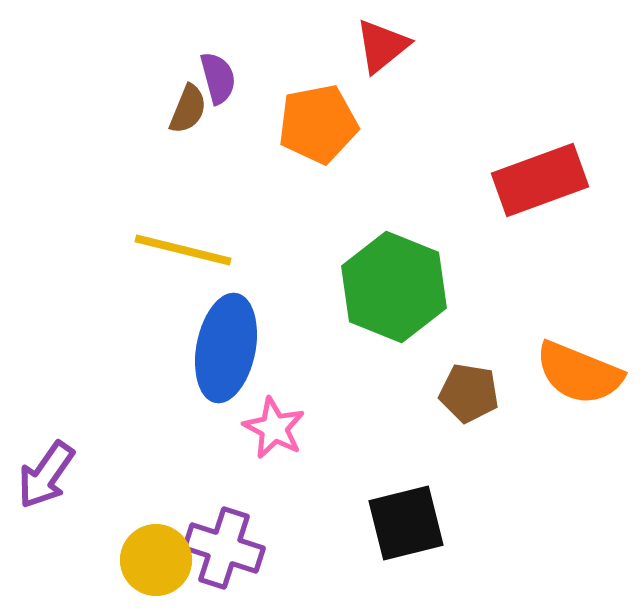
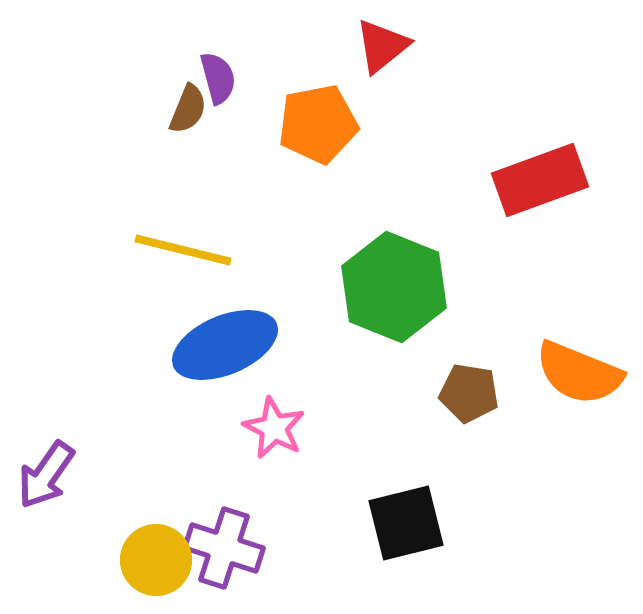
blue ellipse: moved 1 px left, 3 px up; rotated 56 degrees clockwise
